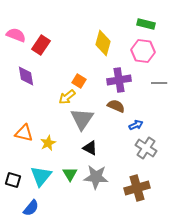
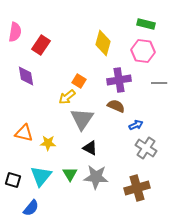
pink semicircle: moved 1 px left, 3 px up; rotated 78 degrees clockwise
yellow star: rotated 28 degrees clockwise
